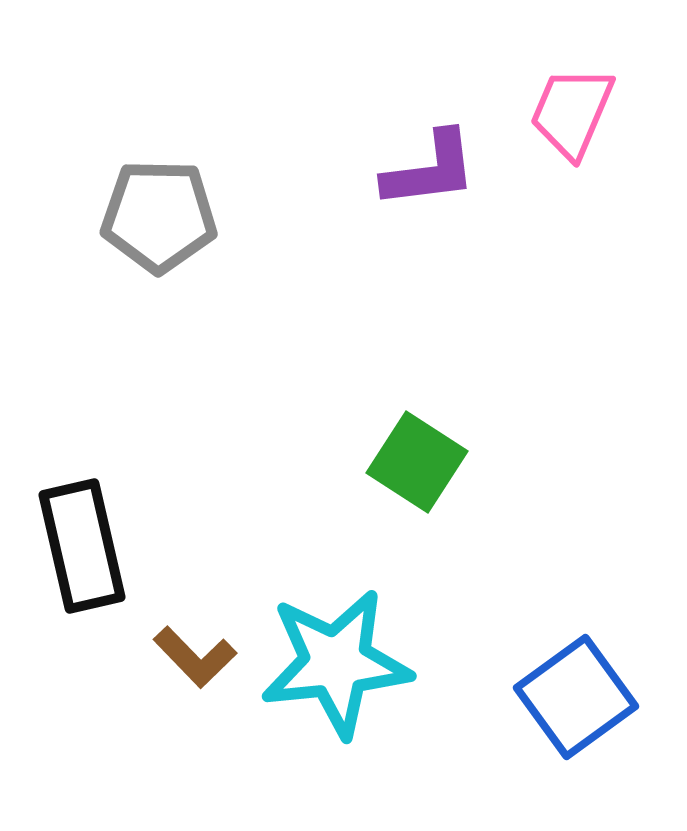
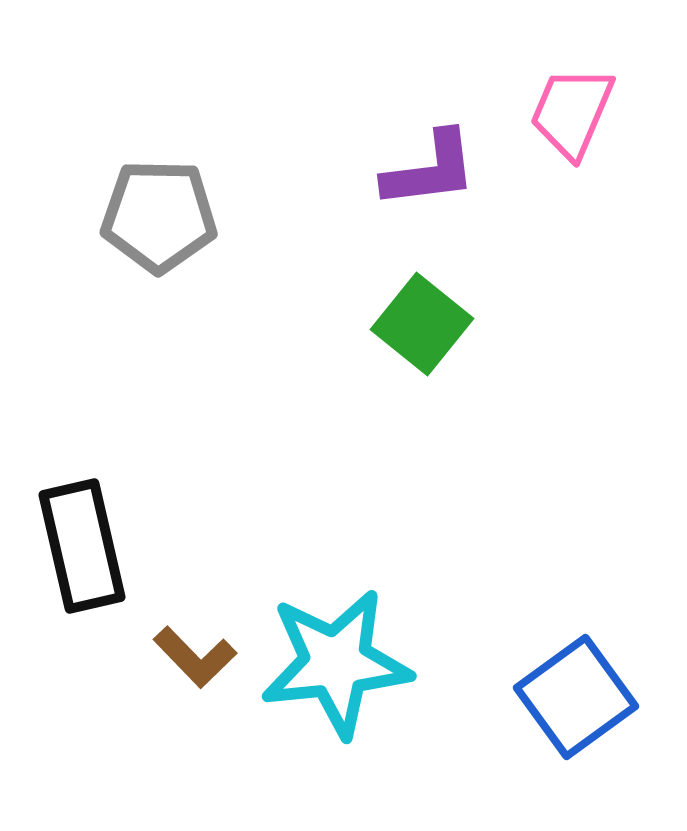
green square: moved 5 px right, 138 px up; rotated 6 degrees clockwise
